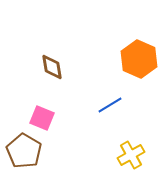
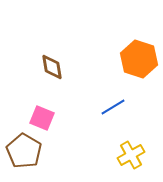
orange hexagon: rotated 6 degrees counterclockwise
blue line: moved 3 px right, 2 px down
